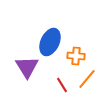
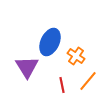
orange cross: rotated 30 degrees clockwise
orange line: moved 1 px right, 2 px down
red line: rotated 21 degrees clockwise
